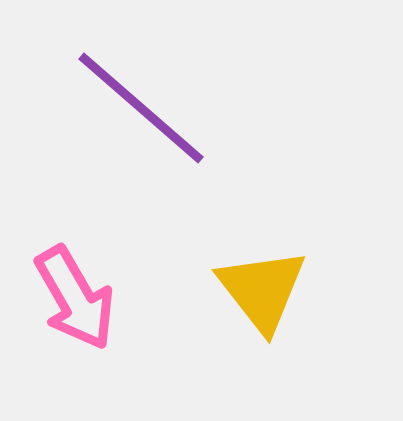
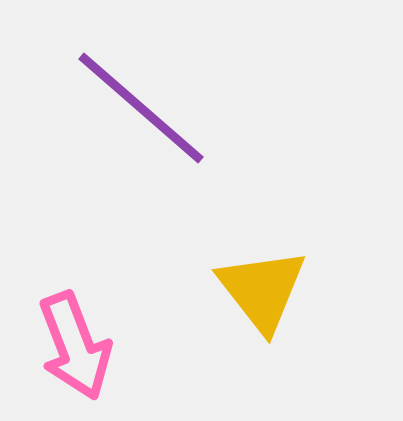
pink arrow: moved 48 px down; rotated 9 degrees clockwise
